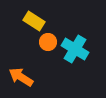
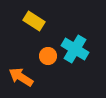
orange circle: moved 14 px down
